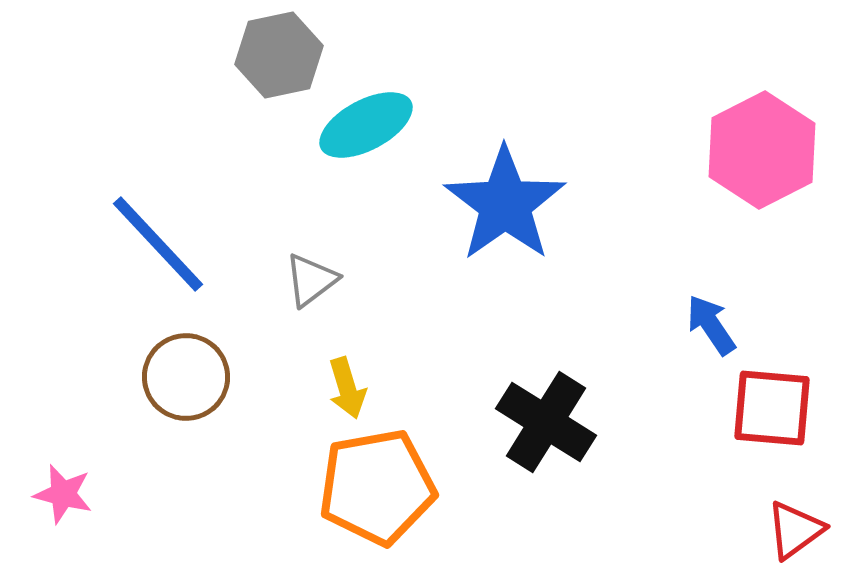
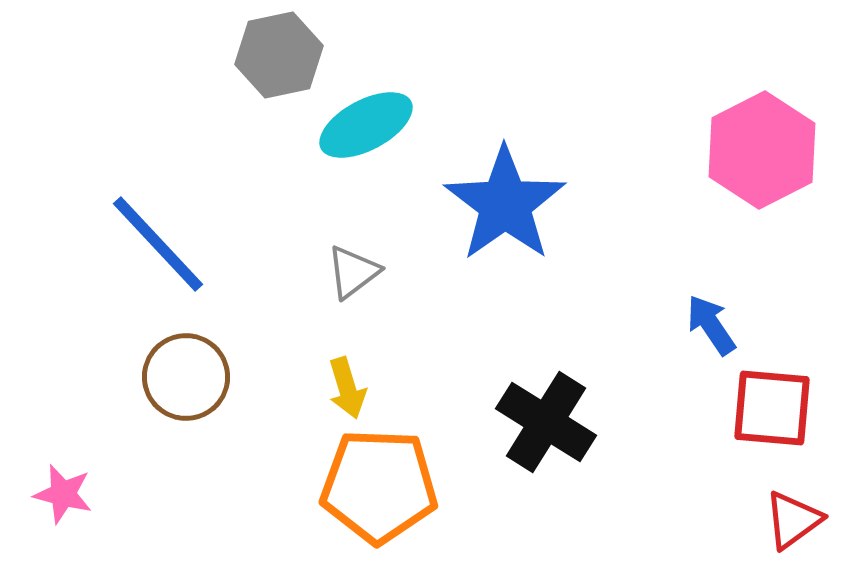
gray triangle: moved 42 px right, 8 px up
orange pentagon: moved 2 px right, 1 px up; rotated 12 degrees clockwise
red triangle: moved 2 px left, 10 px up
